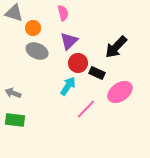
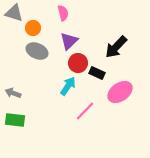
pink line: moved 1 px left, 2 px down
